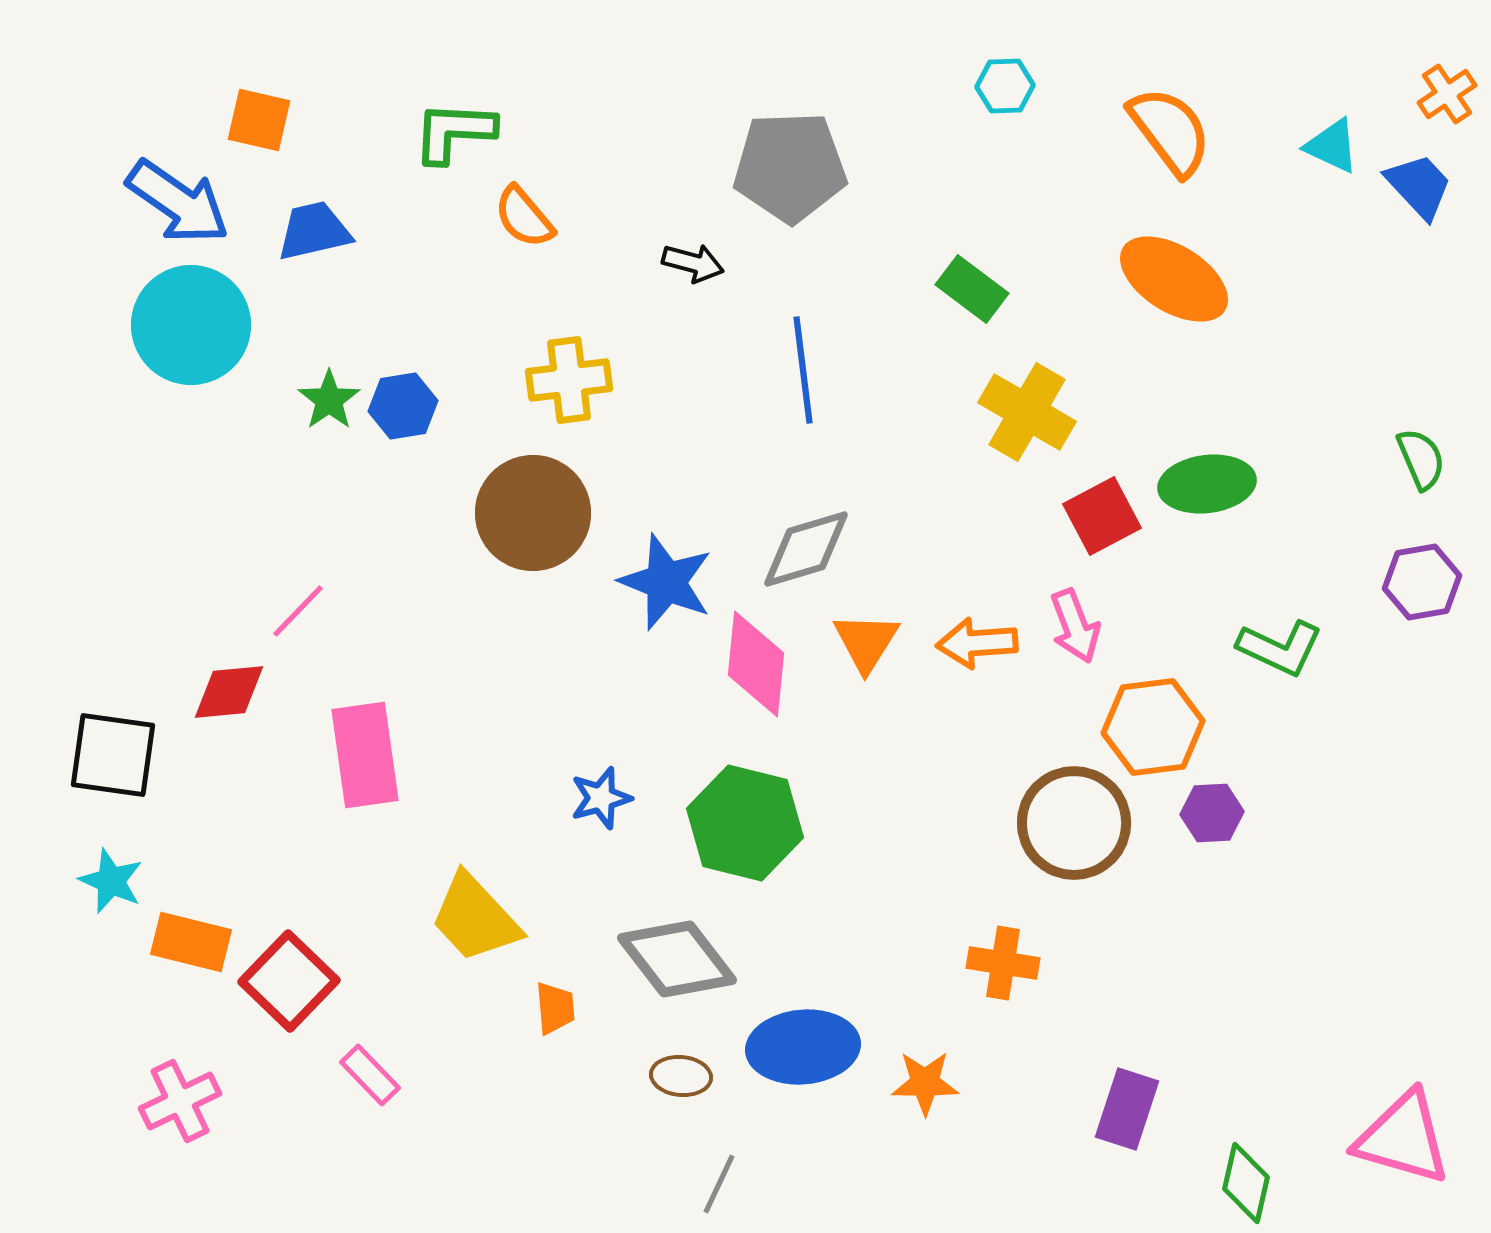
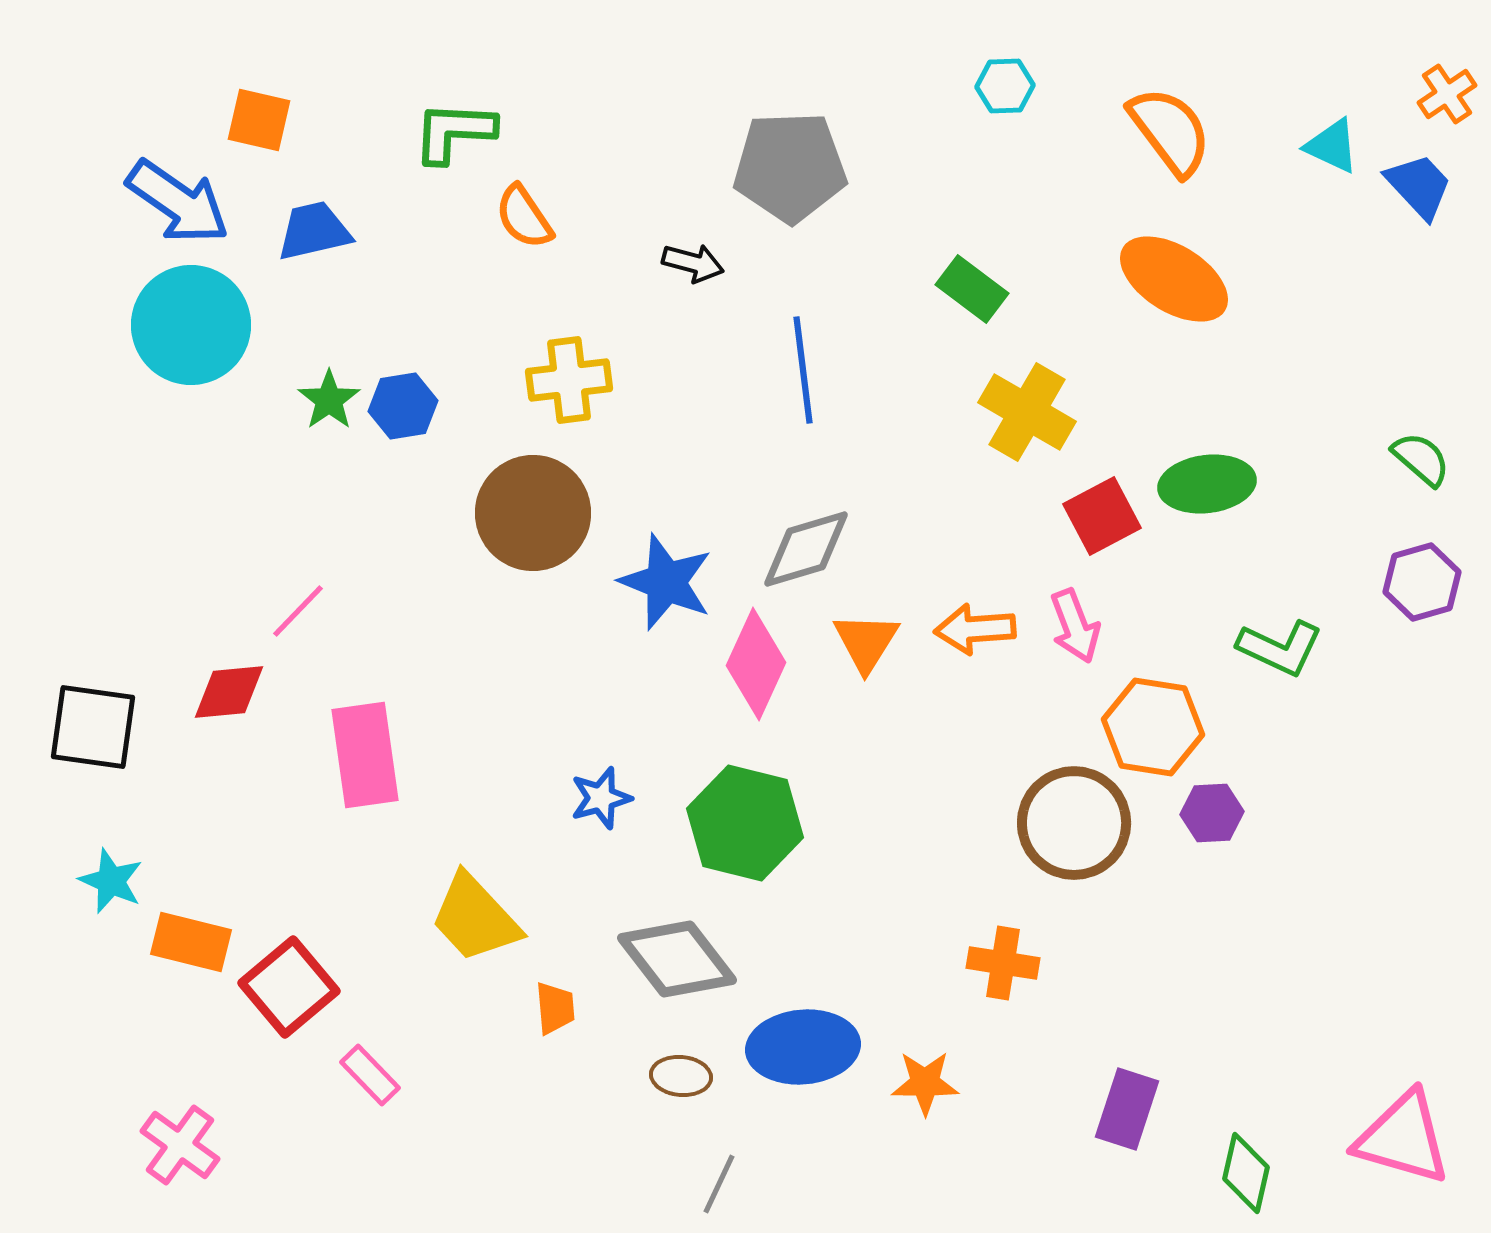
orange semicircle at (524, 217): rotated 6 degrees clockwise
green semicircle at (1421, 459): rotated 26 degrees counterclockwise
purple hexagon at (1422, 582): rotated 6 degrees counterclockwise
orange arrow at (977, 643): moved 2 px left, 14 px up
pink diamond at (756, 664): rotated 19 degrees clockwise
orange hexagon at (1153, 727): rotated 16 degrees clockwise
black square at (113, 755): moved 20 px left, 28 px up
red square at (289, 981): moved 6 px down; rotated 6 degrees clockwise
pink cross at (180, 1101): moved 44 px down; rotated 28 degrees counterclockwise
green diamond at (1246, 1183): moved 10 px up
